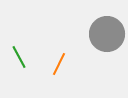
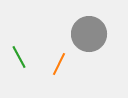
gray circle: moved 18 px left
